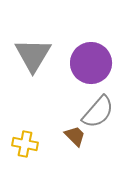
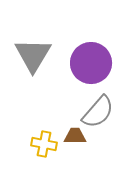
brown trapezoid: rotated 45 degrees counterclockwise
yellow cross: moved 19 px right
